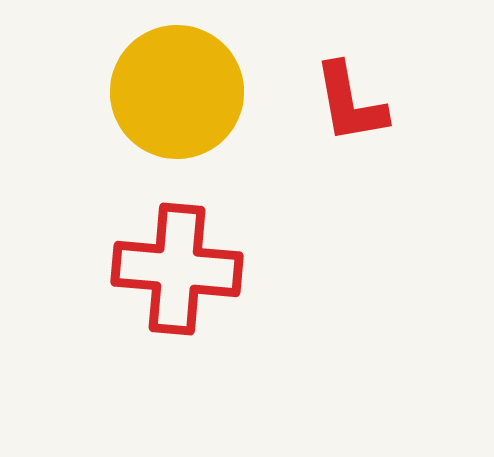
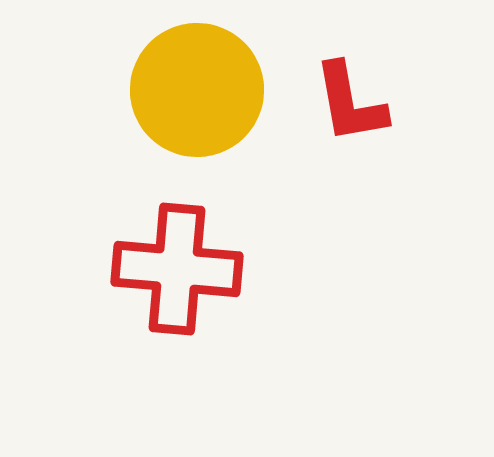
yellow circle: moved 20 px right, 2 px up
